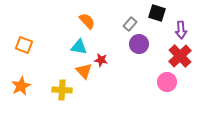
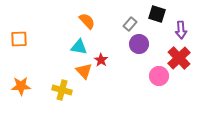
black square: moved 1 px down
orange square: moved 5 px left, 6 px up; rotated 24 degrees counterclockwise
red cross: moved 1 px left, 2 px down
red star: rotated 24 degrees clockwise
pink circle: moved 8 px left, 6 px up
orange star: rotated 24 degrees clockwise
yellow cross: rotated 12 degrees clockwise
